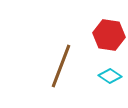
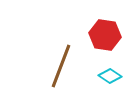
red hexagon: moved 4 px left
